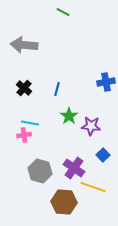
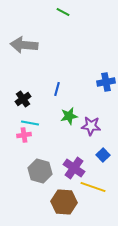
black cross: moved 1 px left, 11 px down; rotated 14 degrees clockwise
green star: rotated 24 degrees clockwise
